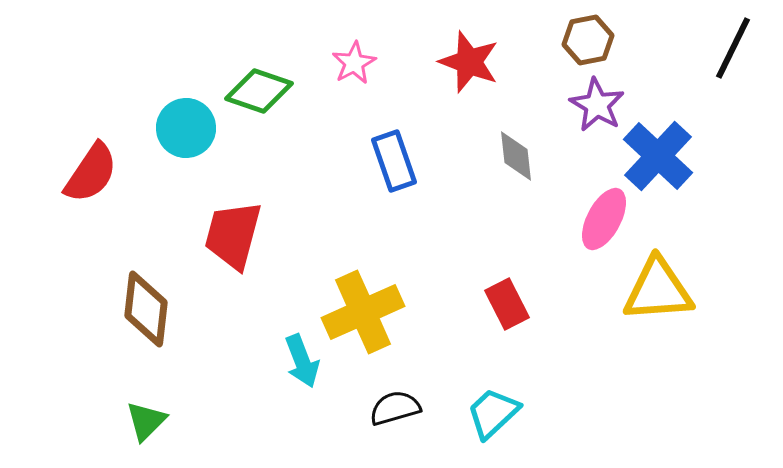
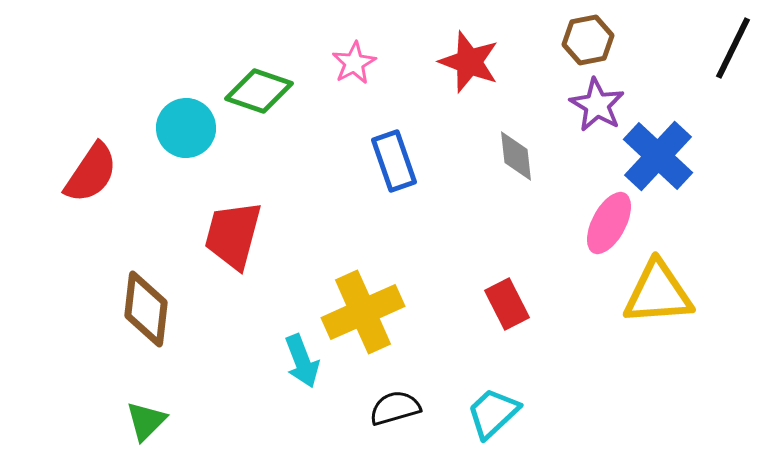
pink ellipse: moved 5 px right, 4 px down
yellow triangle: moved 3 px down
